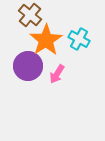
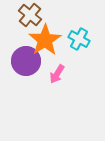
orange star: moved 1 px left
purple circle: moved 2 px left, 5 px up
